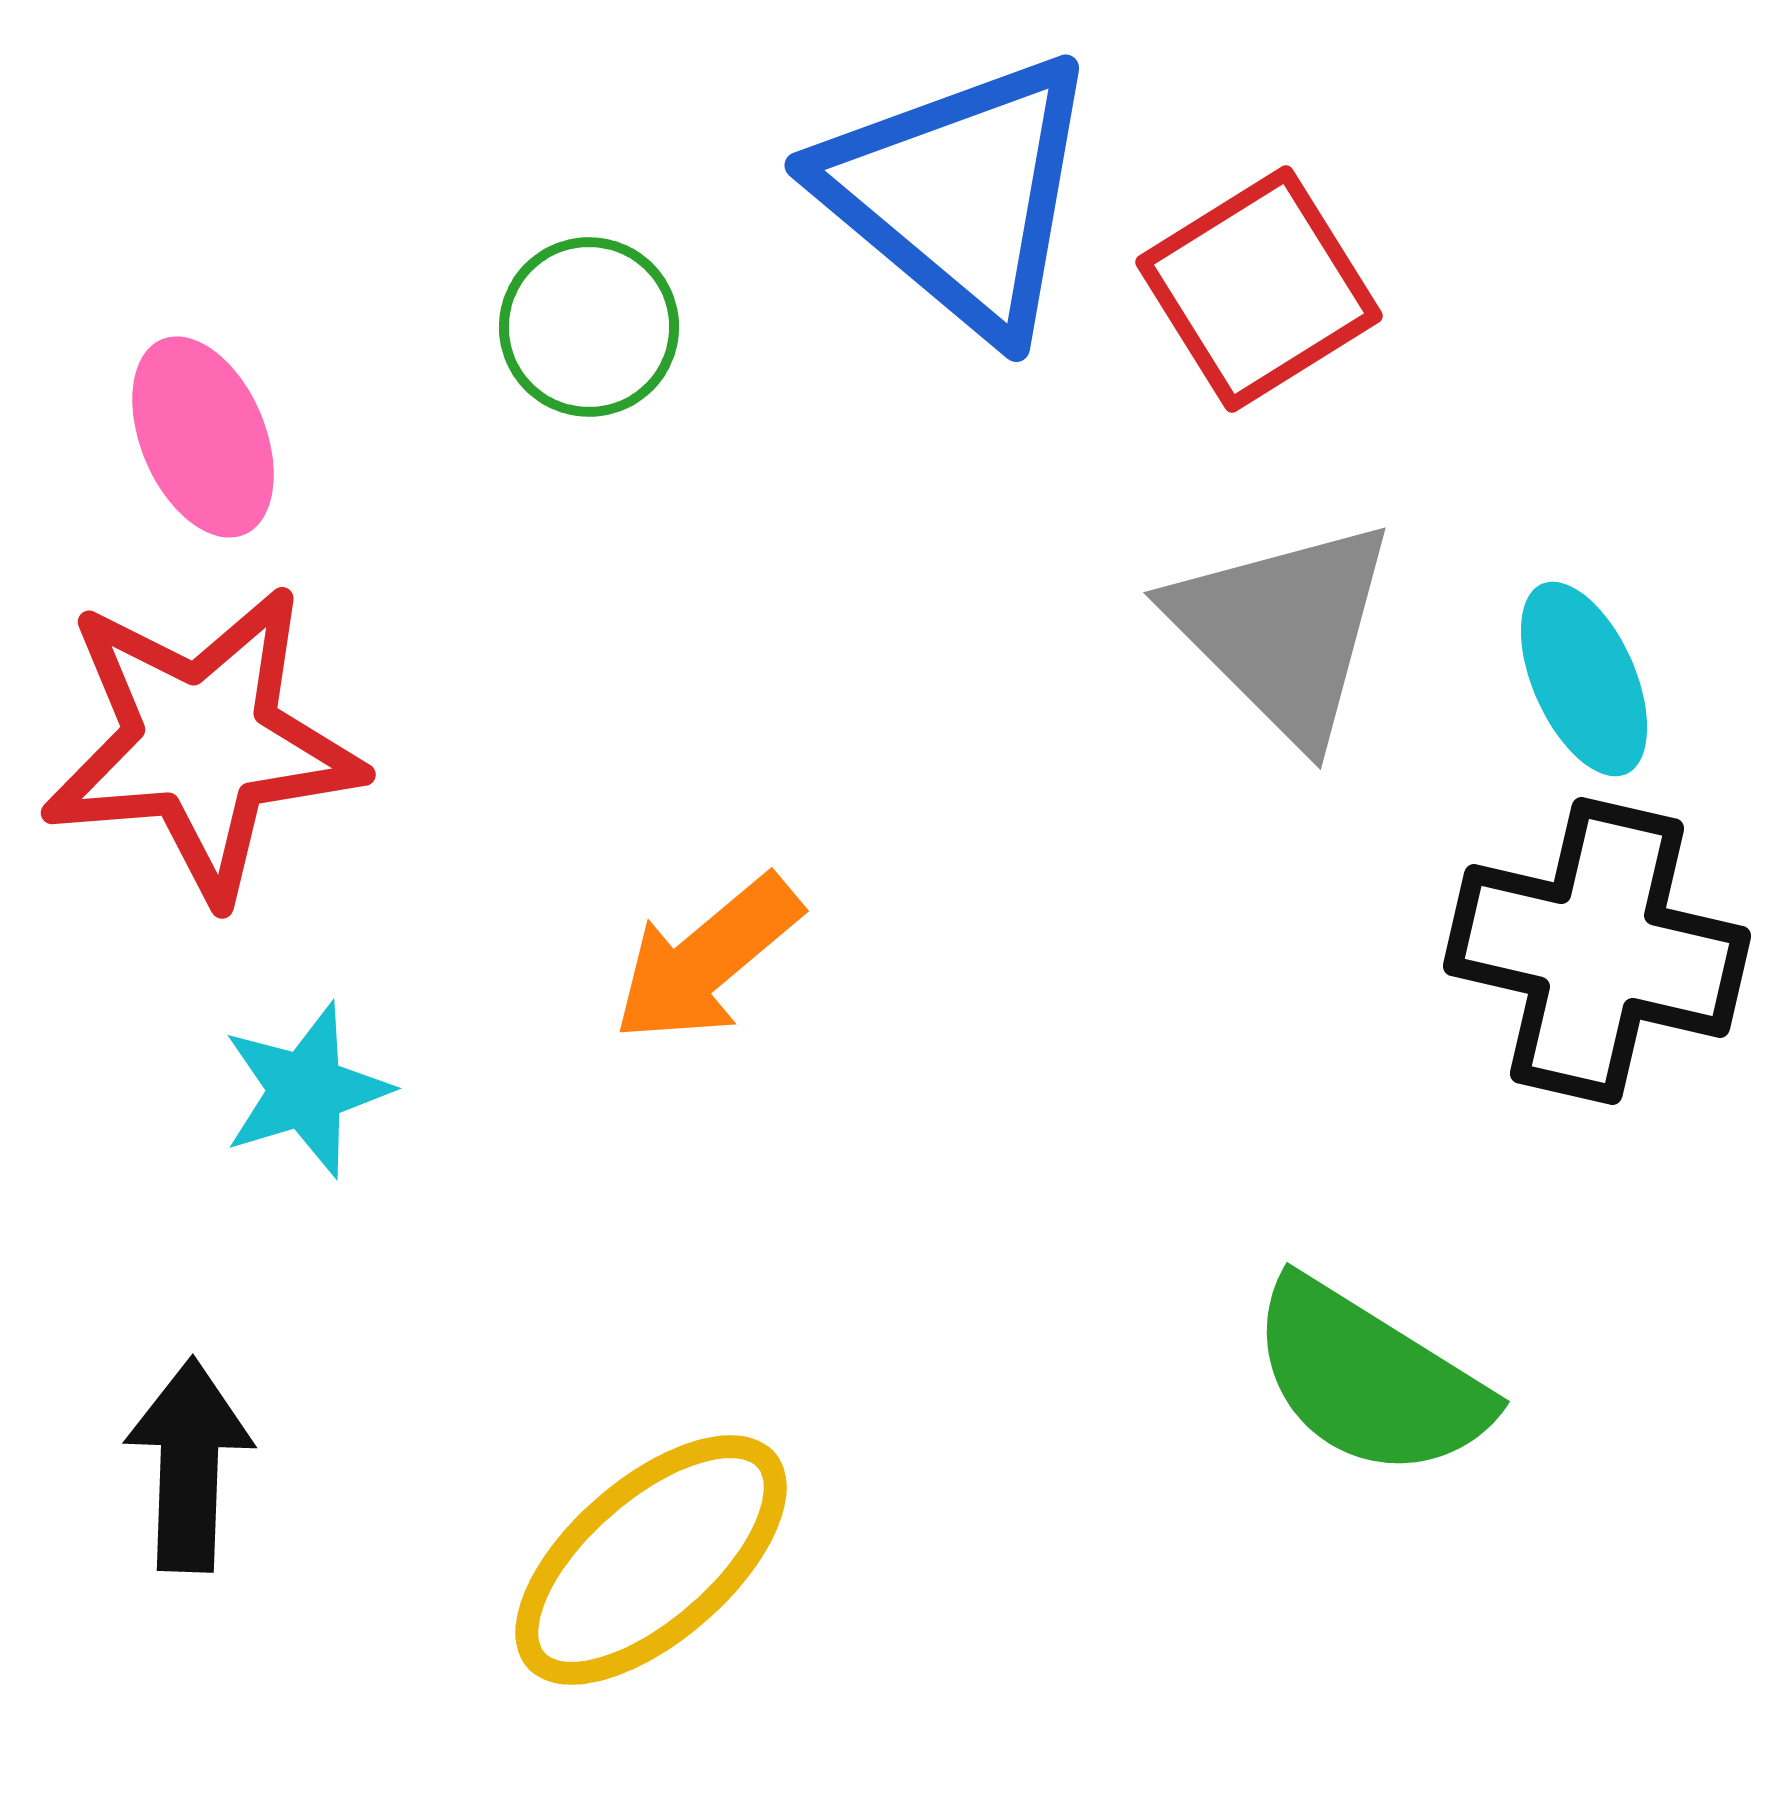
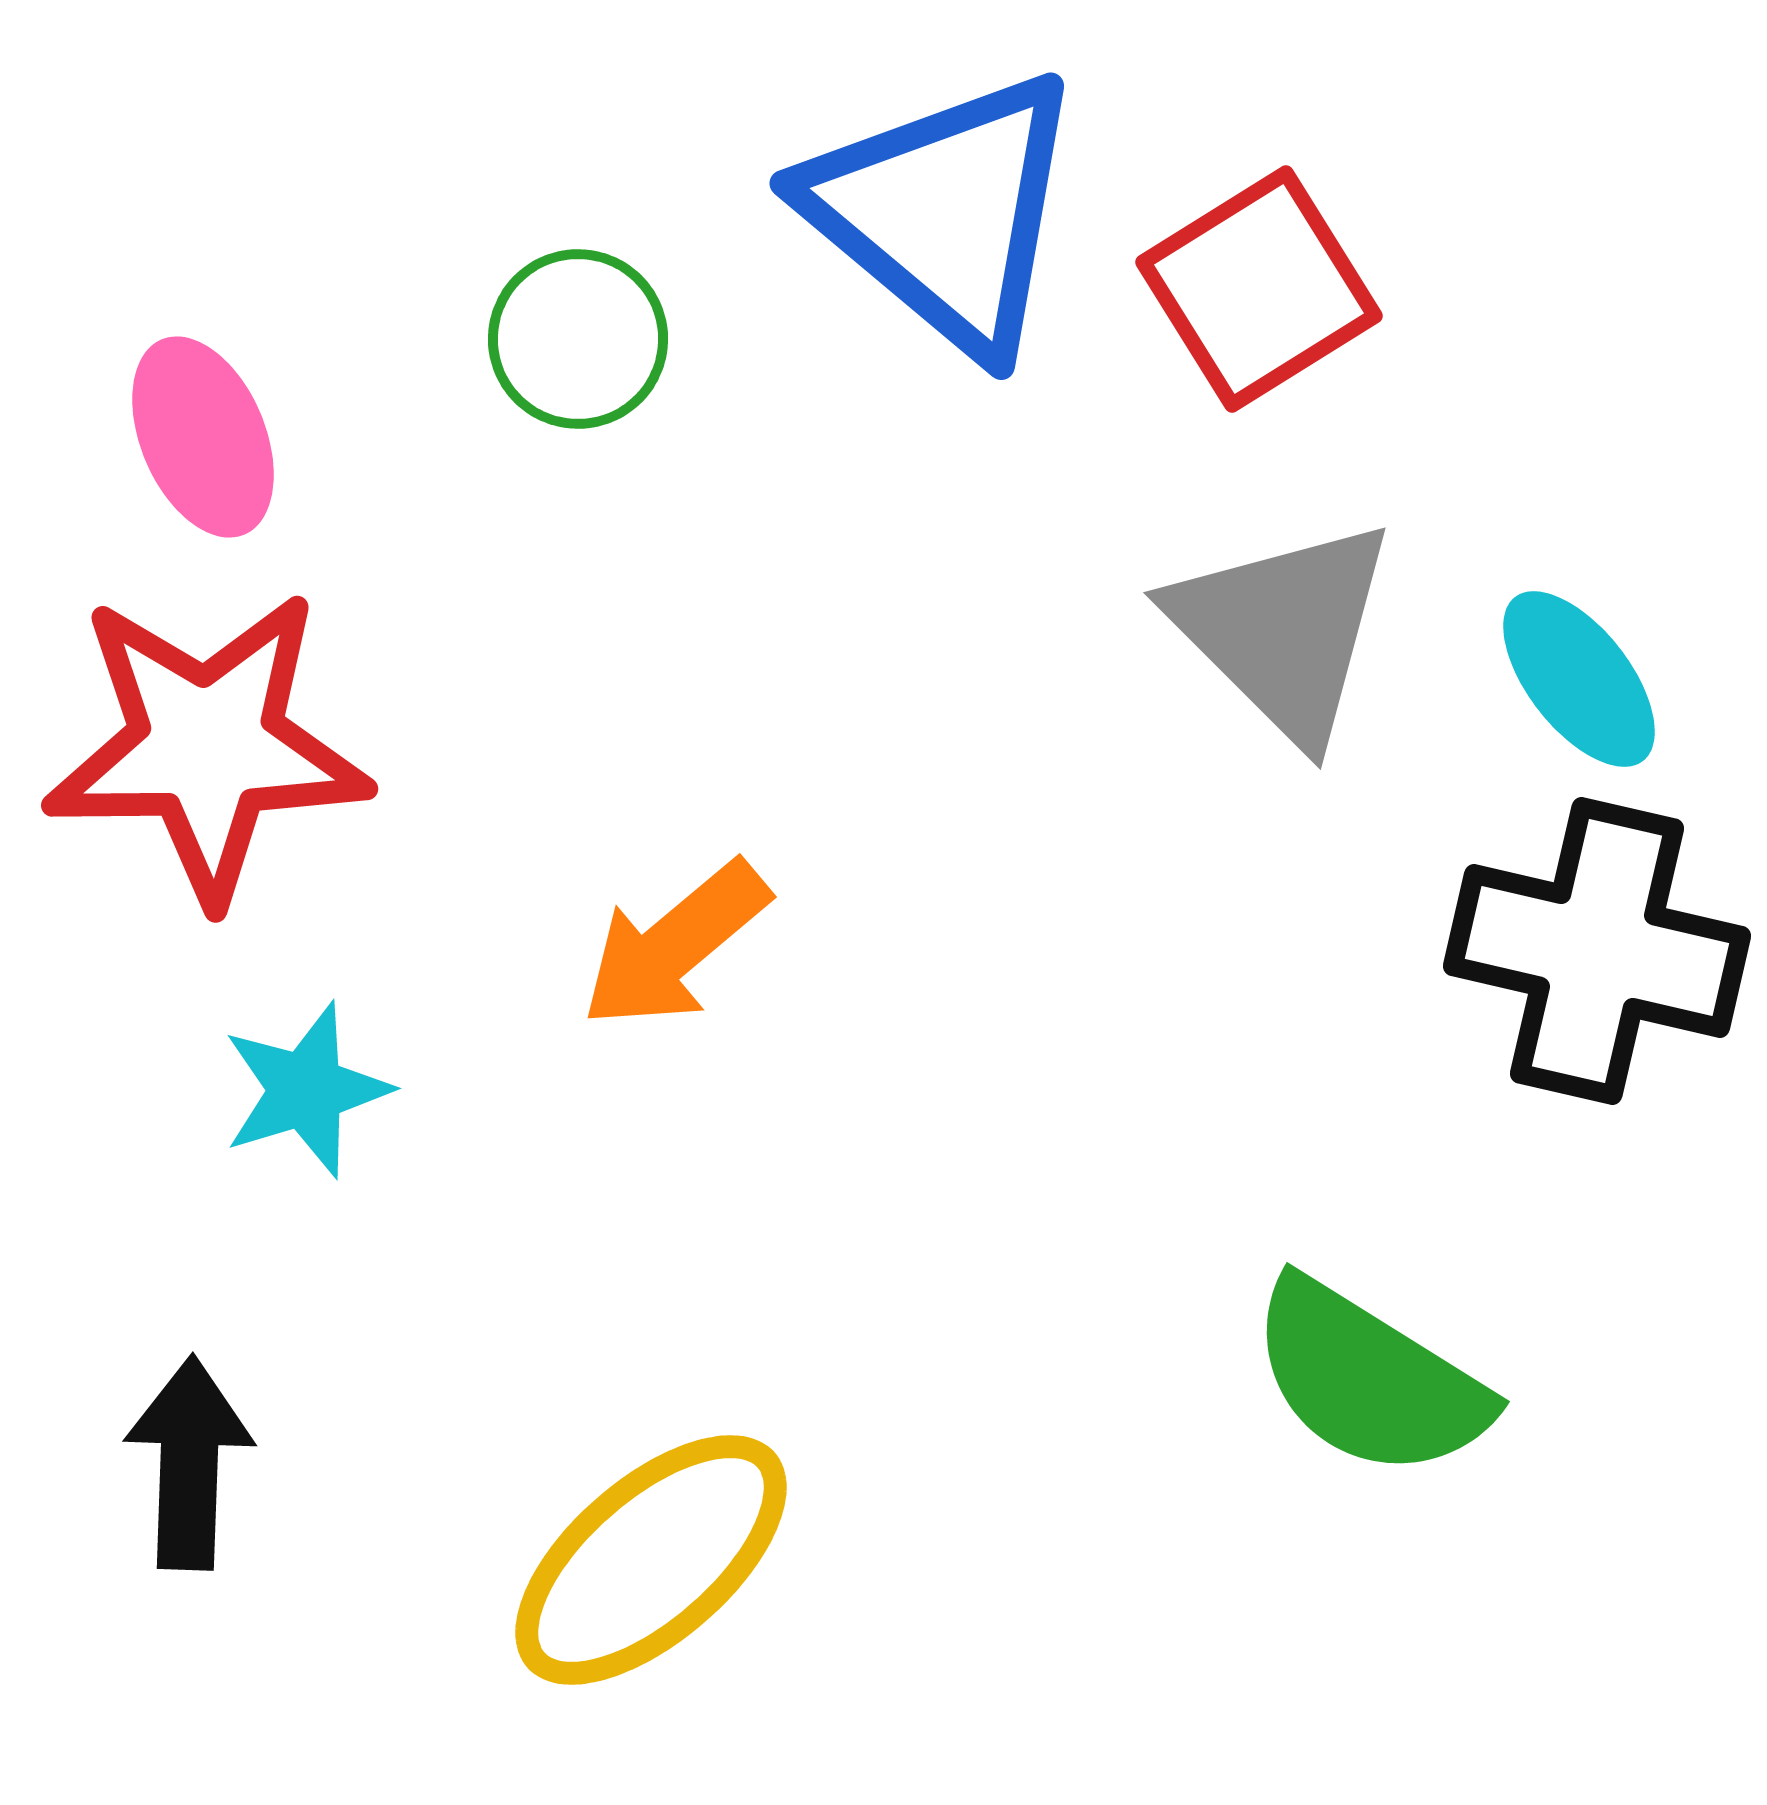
blue triangle: moved 15 px left, 18 px down
green circle: moved 11 px left, 12 px down
cyan ellipse: moved 5 px left; rotated 14 degrees counterclockwise
red star: moved 5 px right, 3 px down; rotated 4 degrees clockwise
orange arrow: moved 32 px left, 14 px up
black arrow: moved 2 px up
